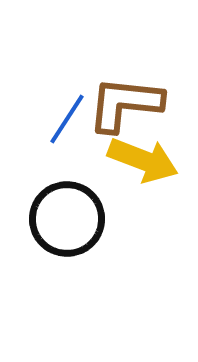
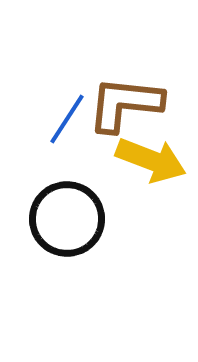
yellow arrow: moved 8 px right
